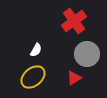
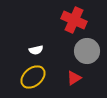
red cross: moved 1 px up; rotated 30 degrees counterclockwise
white semicircle: rotated 48 degrees clockwise
gray circle: moved 3 px up
